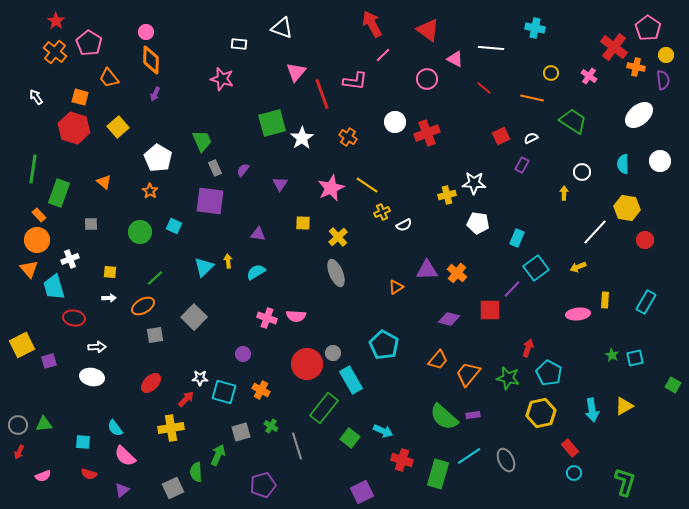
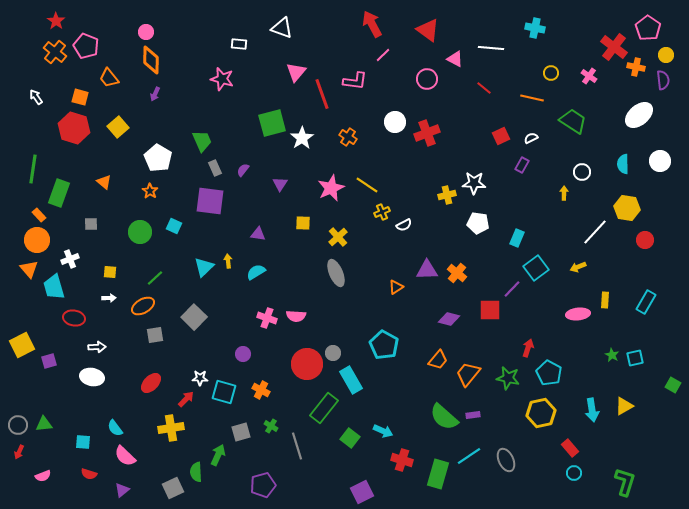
pink pentagon at (89, 43): moved 3 px left, 3 px down; rotated 10 degrees counterclockwise
